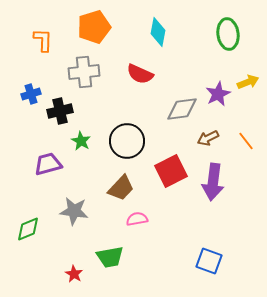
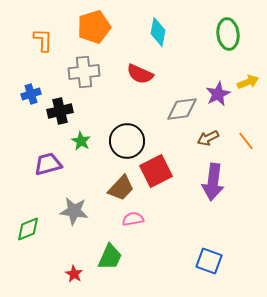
red square: moved 15 px left
pink semicircle: moved 4 px left
green trapezoid: rotated 56 degrees counterclockwise
